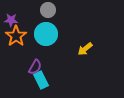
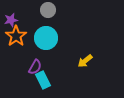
purple star: rotated 16 degrees counterclockwise
cyan circle: moved 4 px down
yellow arrow: moved 12 px down
cyan rectangle: moved 2 px right
